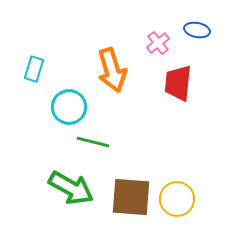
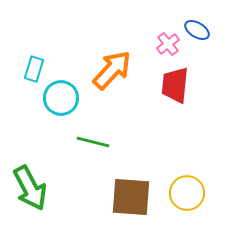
blue ellipse: rotated 20 degrees clockwise
pink cross: moved 10 px right, 1 px down
orange arrow: rotated 120 degrees counterclockwise
red trapezoid: moved 3 px left, 2 px down
cyan circle: moved 8 px left, 9 px up
green arrow: moved 41 px left; rotated 33 degrees clockwise
yellow circle: moved 10 px right, 6 px up
